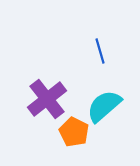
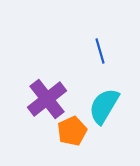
cyan semicircle: rotated 18 degrees counterclockwise
orange pentagon: moved 2 px left, 1 px up; rotated 20 degrees clockwise
